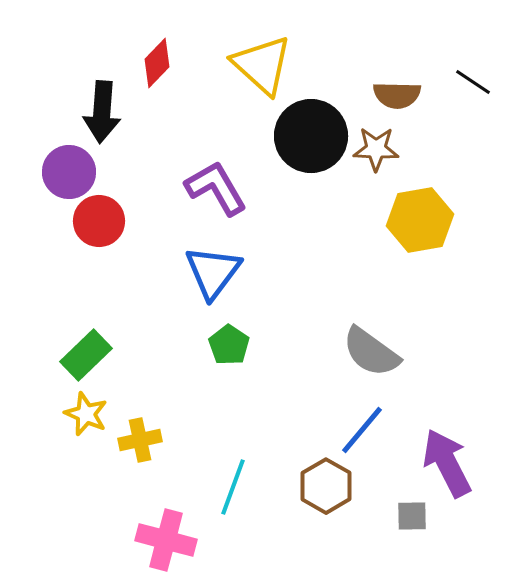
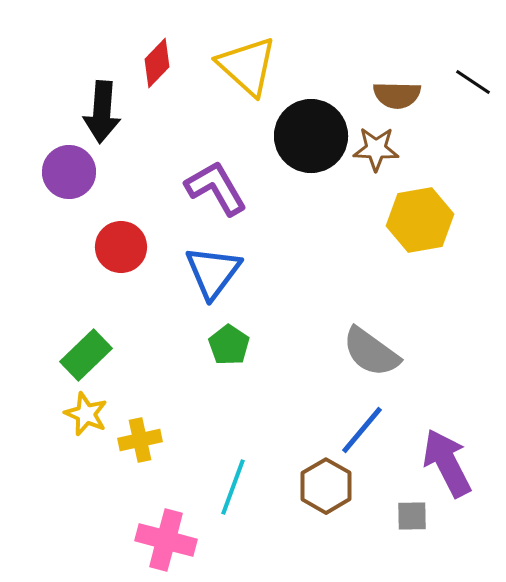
yellow triangle: moved 15 px left, 1 px down
red circle: moved 22 px right, 26 px down
